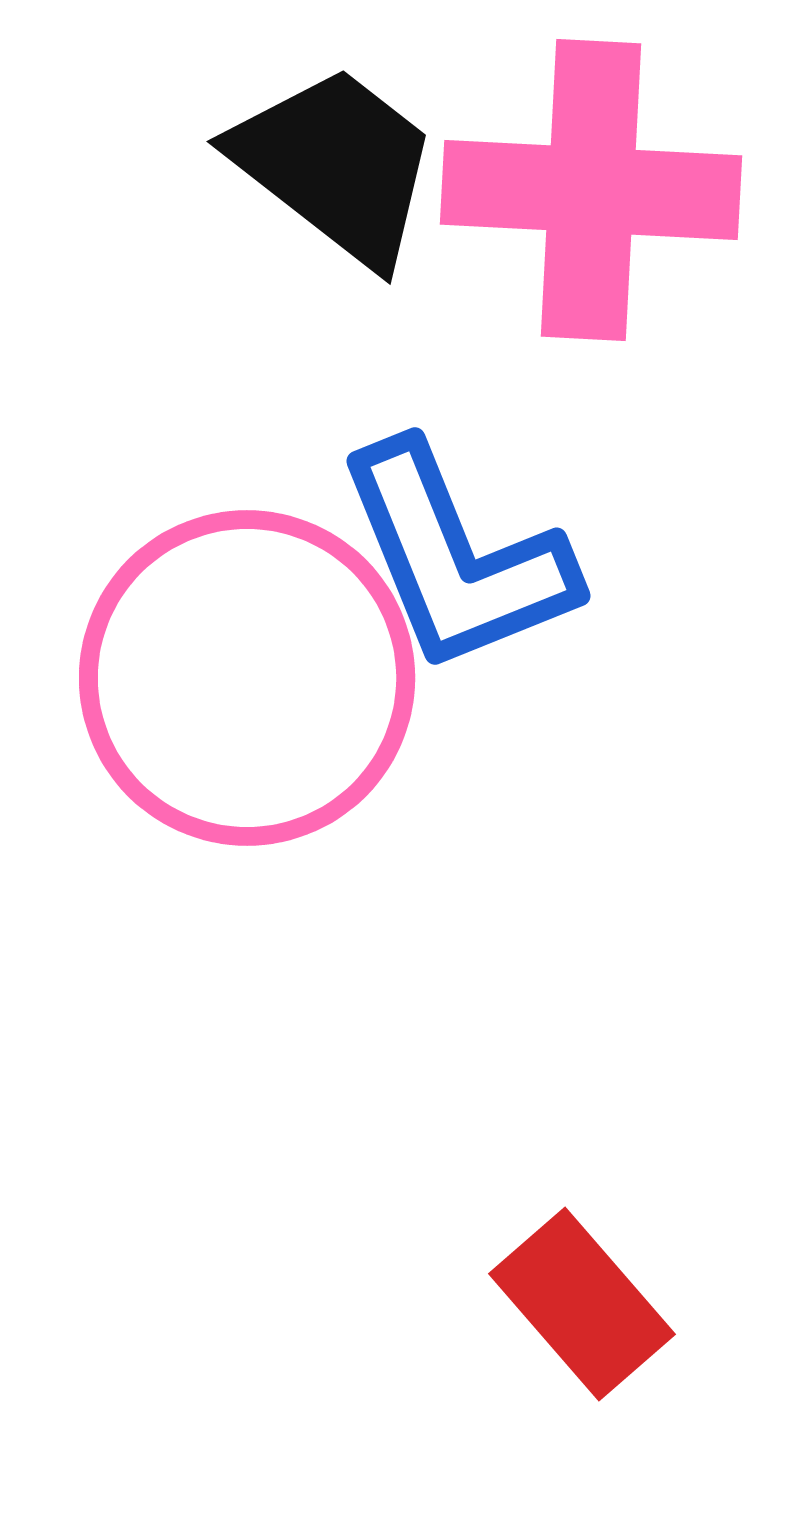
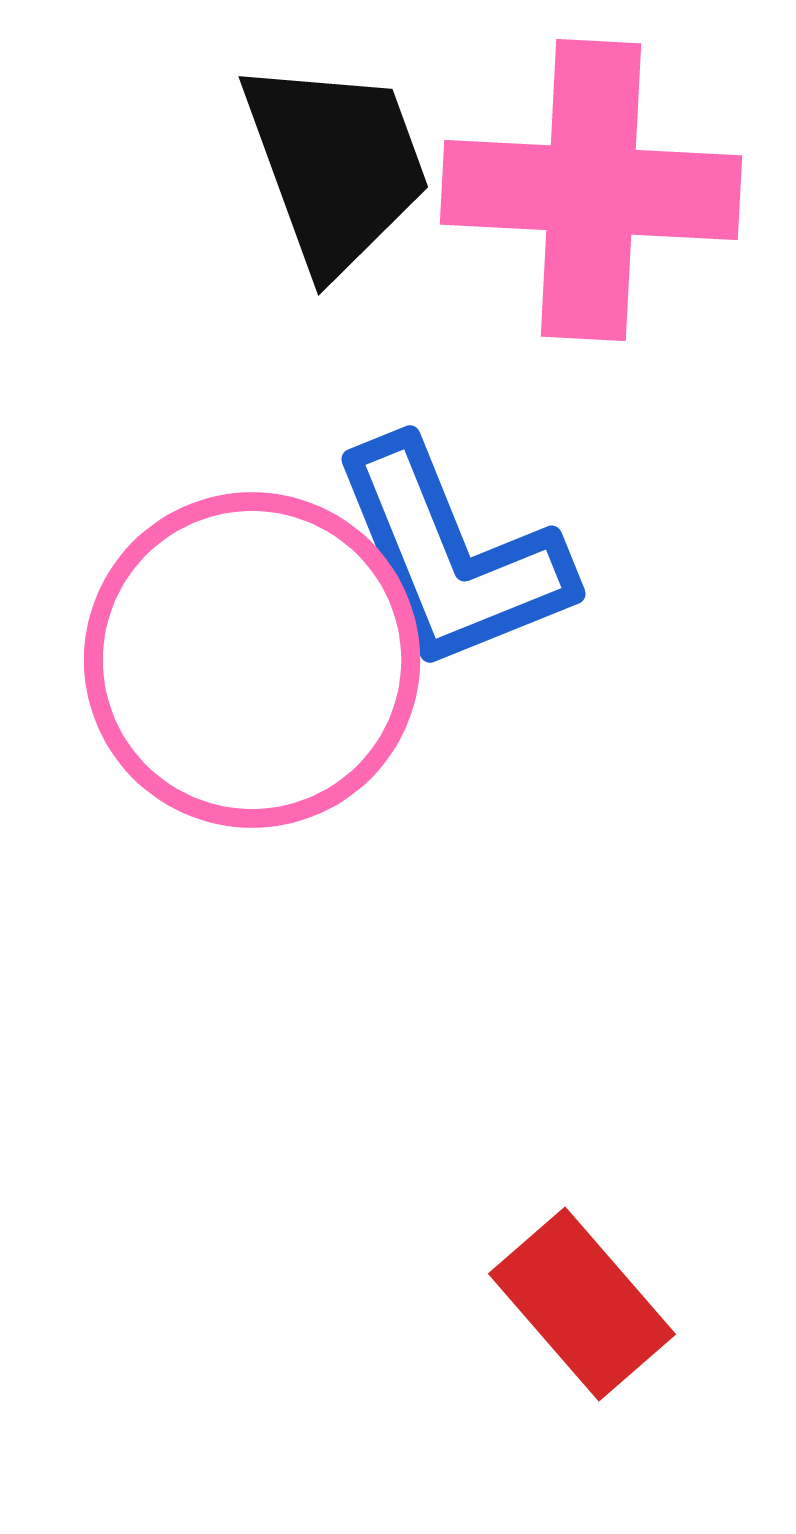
black trapezoid: rotated 32 degrees clockwise
blue L-shape: moved 5 px left, 2 px up
pink circle: moved 5 px right, 18 px up
